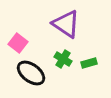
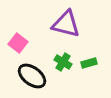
purple triangle: rotated 20 degrees counterclockwise
green cross: moved 3 px down
black ellipse: moved 1 px right, 3 px down
